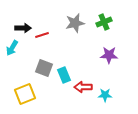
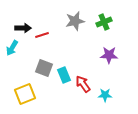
gray star: moved 2 px up
red arrow: moved 3 px up; rotated 54 degrees clockwise
